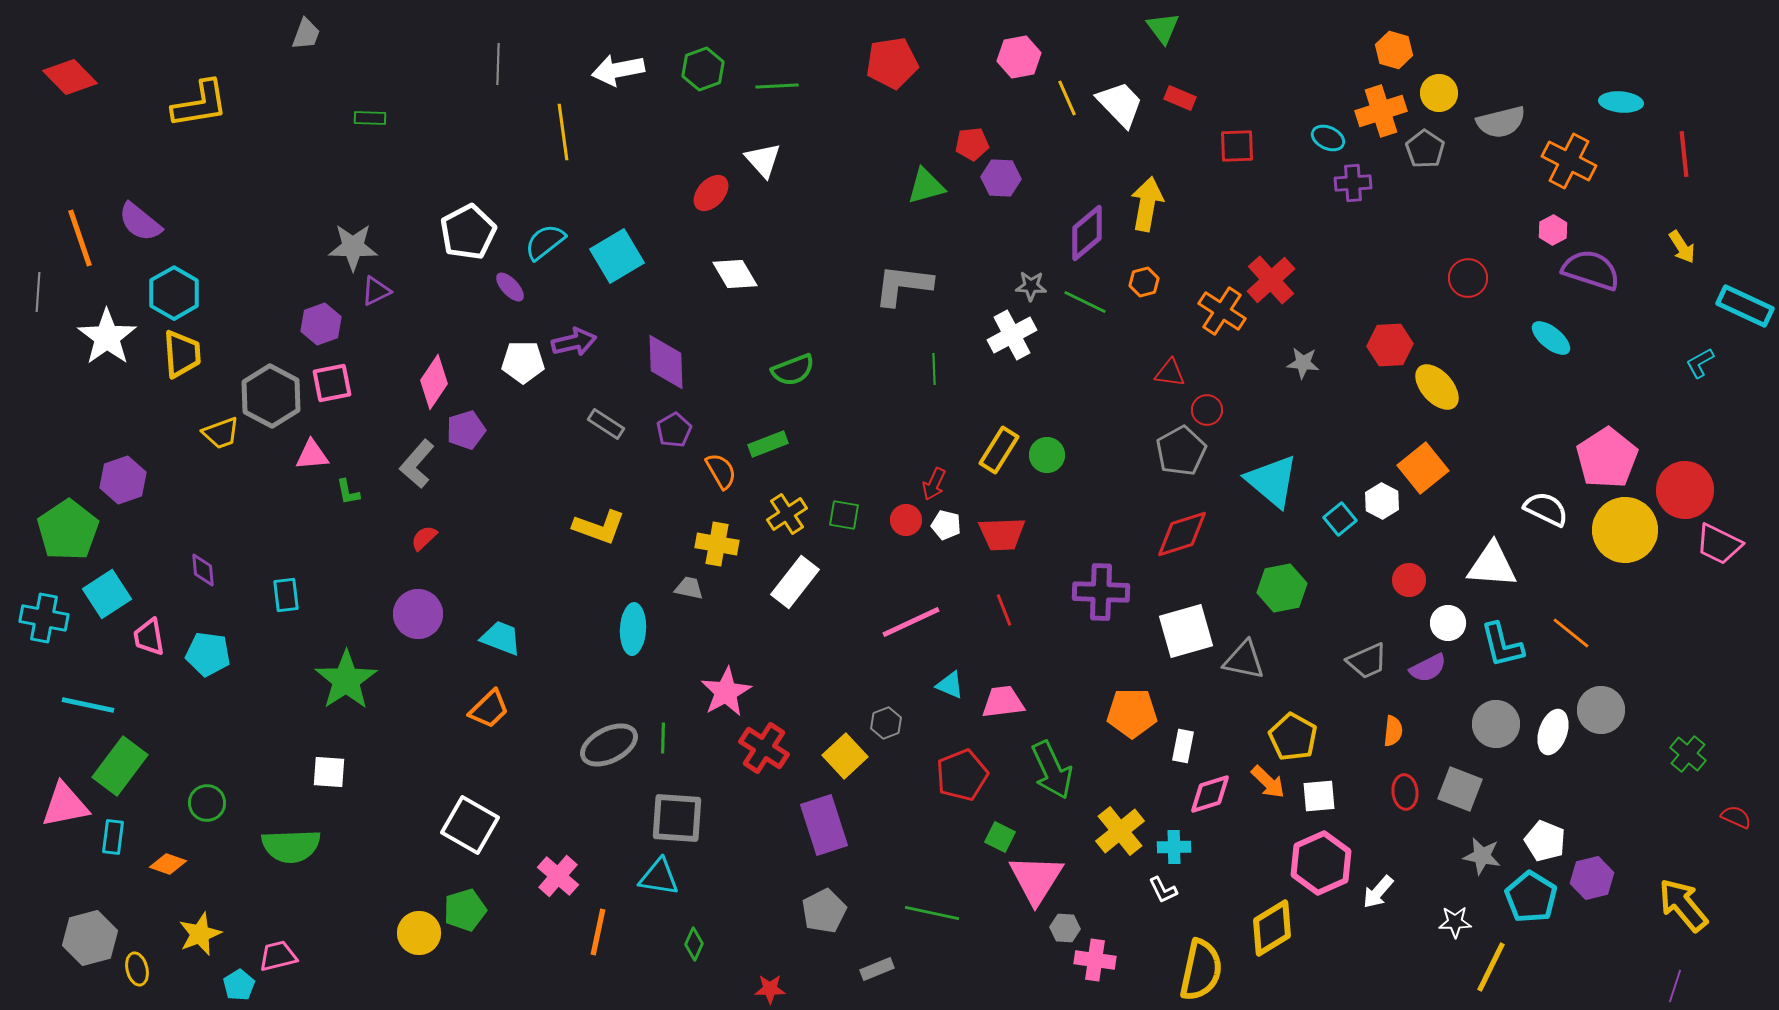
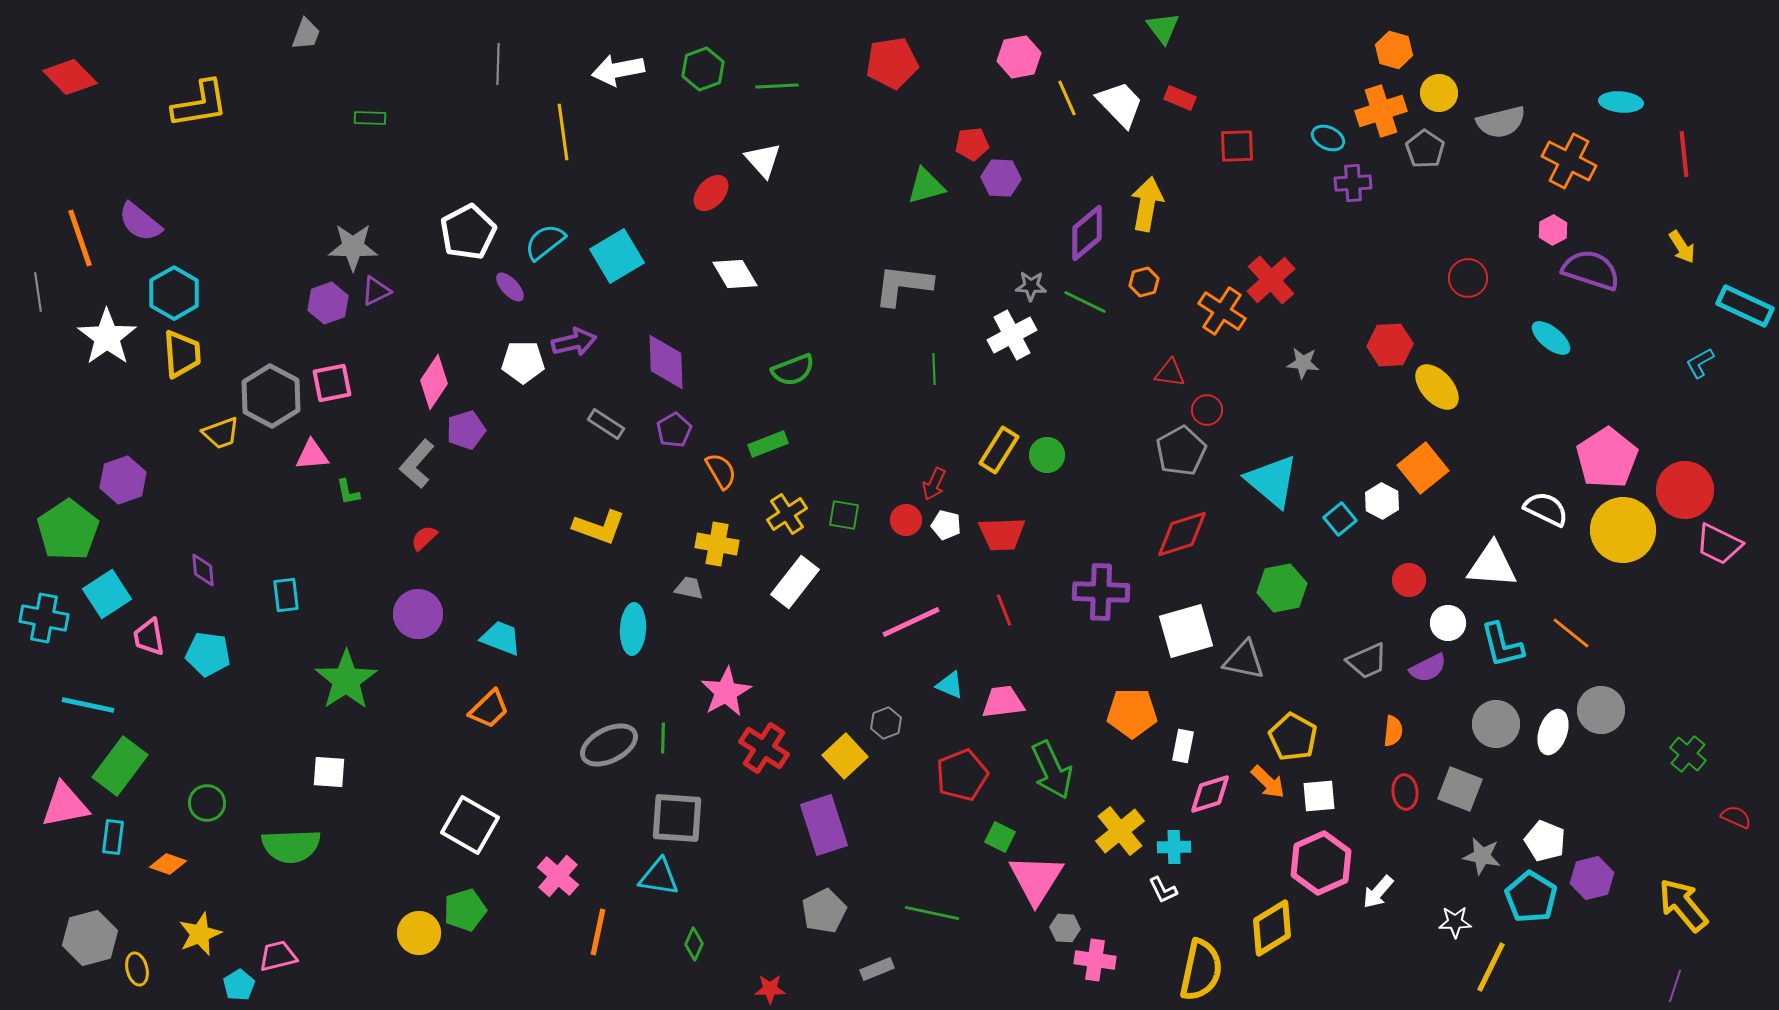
gray line at (38, 292): rotated 12 degrees counterclockwise
purple hexagon at (321, 324): moved 7 px right, 21 px up
yellow circle at (1625, 530): moved 2 px left
